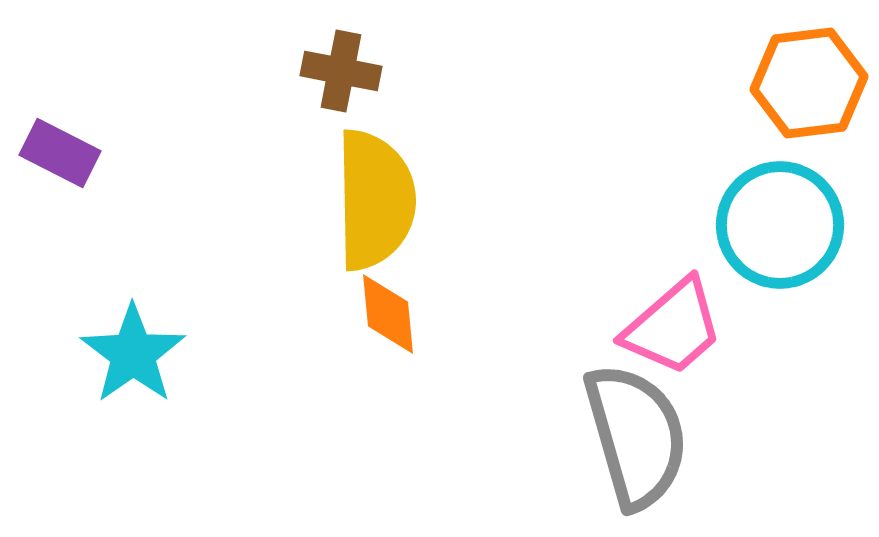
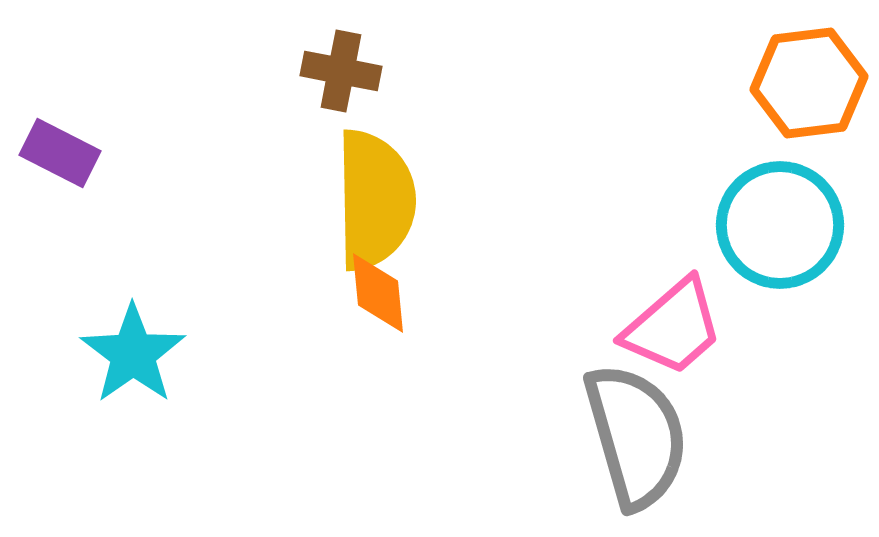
orange diamond: moved 10 px left, 21 px up
